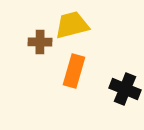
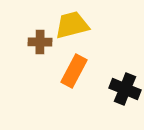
orange rectangle: rotated 12 degrees clockwise
